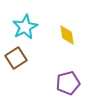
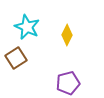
cyan star: moved 2 px right; rotated 20 degrees counterclockwise
yellow diamond: rotated 35 degrees clockwise
